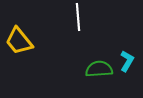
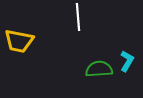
yellow trapezoid: rotated 40 degrees counterclockwise
